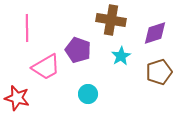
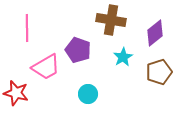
purple diamond: rotated 20 degrees counterclockwise
cyan star: moved 2 px right, 1 px down
red star: moved 1 px left, 5 px up
